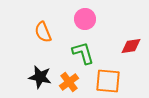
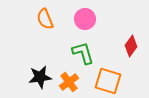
orange semicircle: moved 2 px right, 13 px up
red diamond: rotated 45 degrees counterclockwise
black star: rotated 20 degrees counterclockwise
orange square: rotated 12 degrees clockwise
